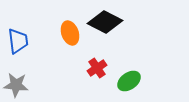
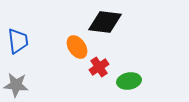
black diamond: rotated 20 degrees counterclockwise
orange ellipse: moved 7 px right, 14 px down; rotated 15 degrees counterclockwise
red cross: moved 2 px right, 1 px up
green ellipse: rotated 25 degrees clockwise
